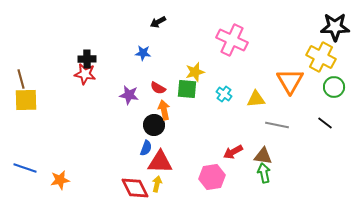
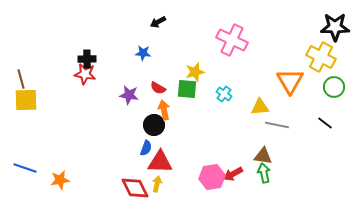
yellow triangle: moved 4 px right, 8 px down
red arrow: moved 22 px down
